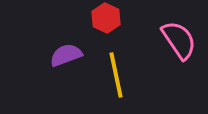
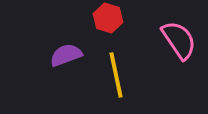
red hexagon: moved 2 px right; rotated 8 degrees counterclockwise
